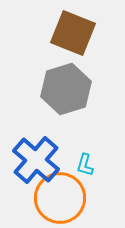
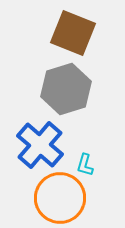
blue cross: moved 4 px right, 15 px up
